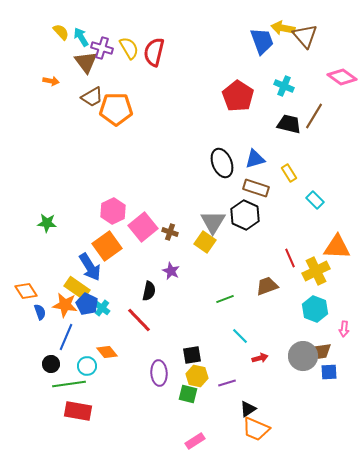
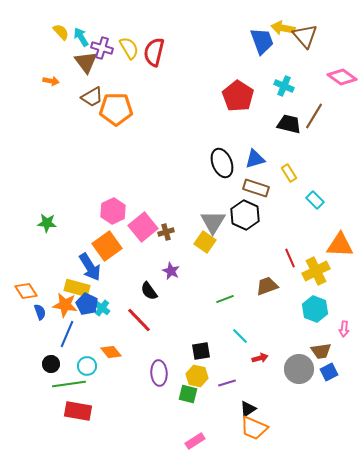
brown cross at (170, 232): moved 4 px left; rotated 35 degrees counterclockwise
orange triangle at (337, 247): moved 3 px right, 2 px up
yellow rectangle at (77, 288): rotated 20 degrees counterclockwise
black semicircle at (149, 291): rotated 132 degrees clockwise
blue line at (66, 337): moved 1 px right, 3 px up
orange diamond at (107, 352): moved 4 px right
black square at (192, 355): moved 9 px right, 4 px up
gray circle at (303, 356): moved 4 px left, 13 px down
blue square at (329, 372): rotated 24 degrees counterclockwise
orange trapezoid at (256, 429): moved 2 px left, 1 px up
